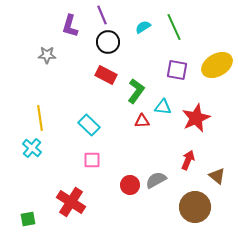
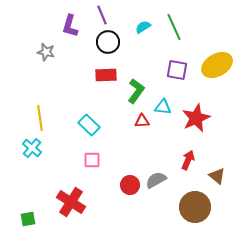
gray star: moved 1 px left, 3 px up; rotated 12 degrees clockwise
red rectangle: rotated 30 degrees counterclockwise
